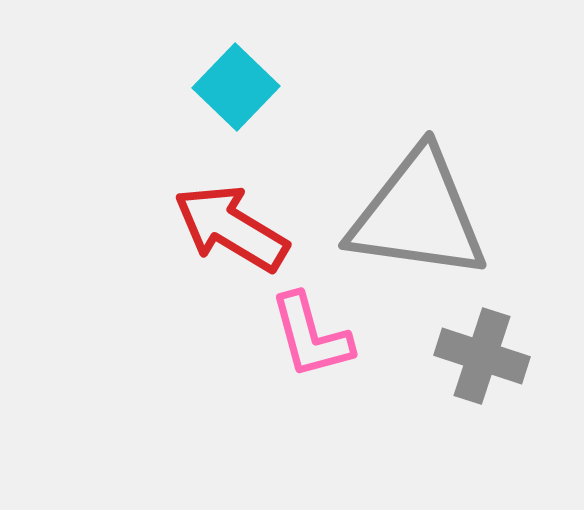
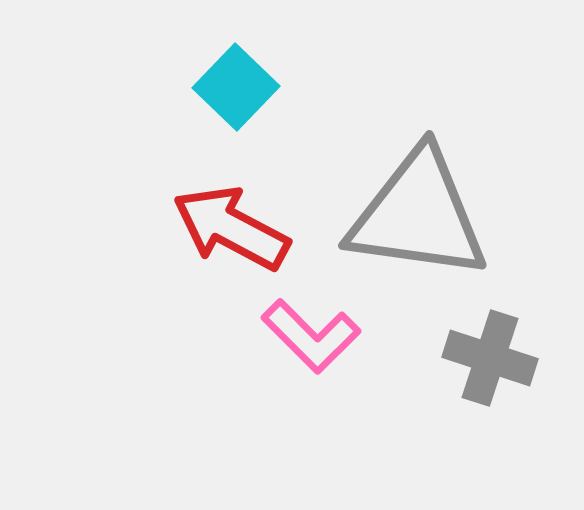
red arrow: rotated 3 degrees counterclockwise
pink L-shape: rotated 30 degrees counterclockwise
gray cross: moved 8 px right, 2 px down
